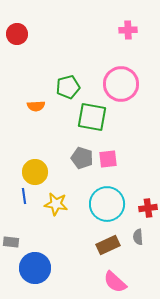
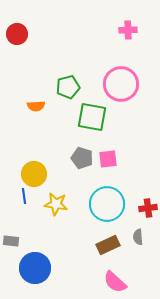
yellow circle: moved 1 px left, 2 px down
gray rectangle: moved 1 px up
